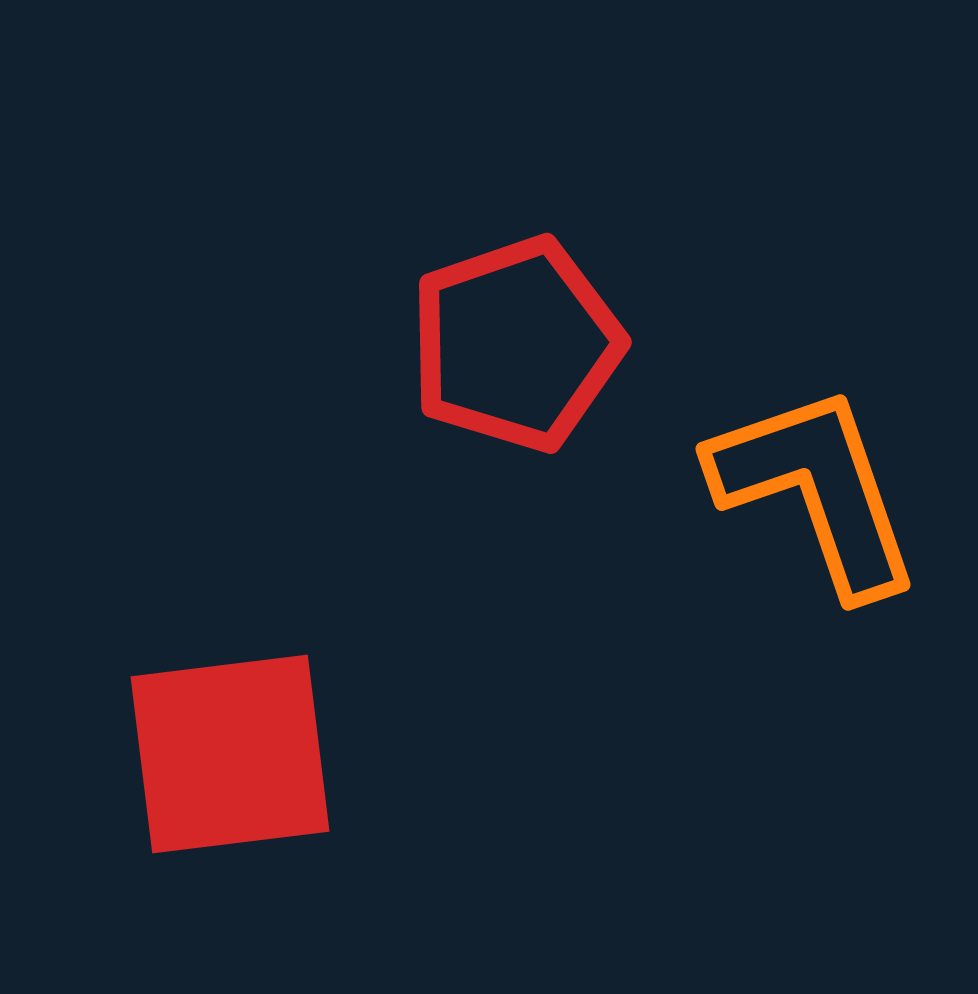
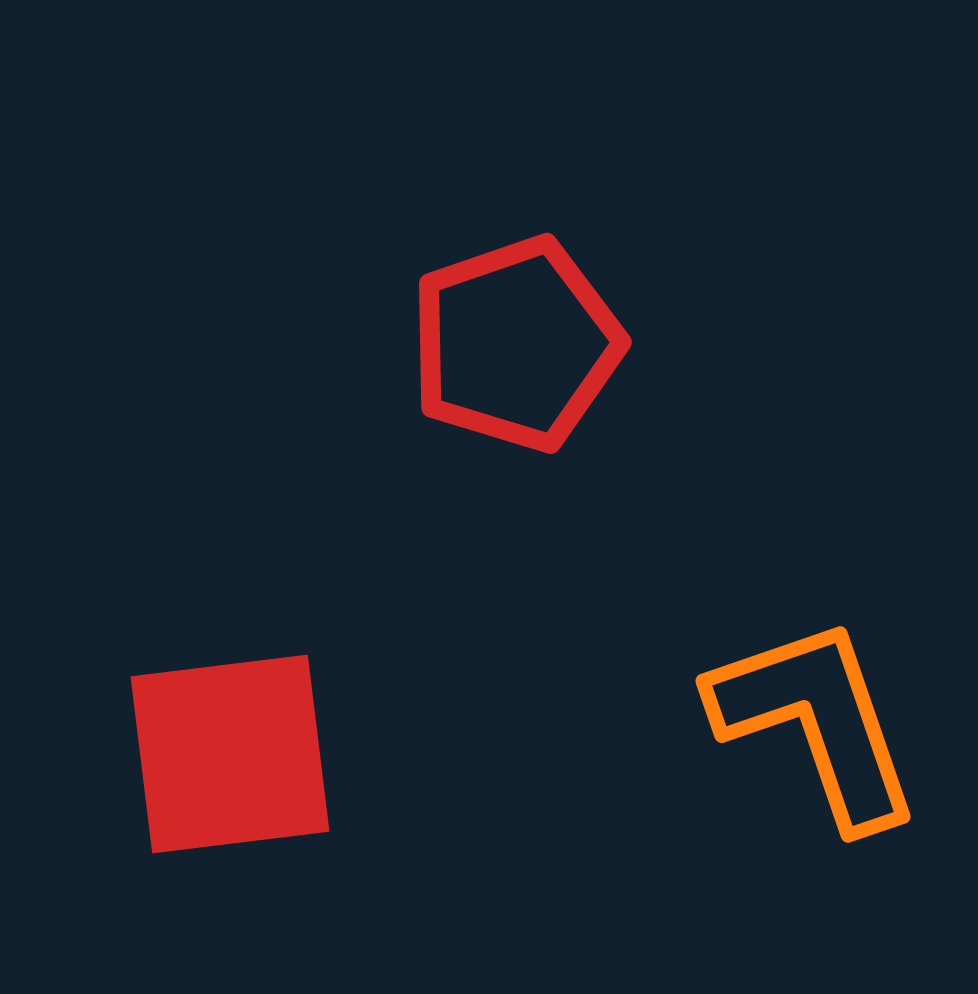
orange L-shape: moved 232 px down
